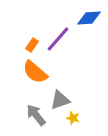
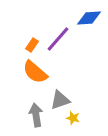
gray arrow: rotated 30 degrees clockwise
